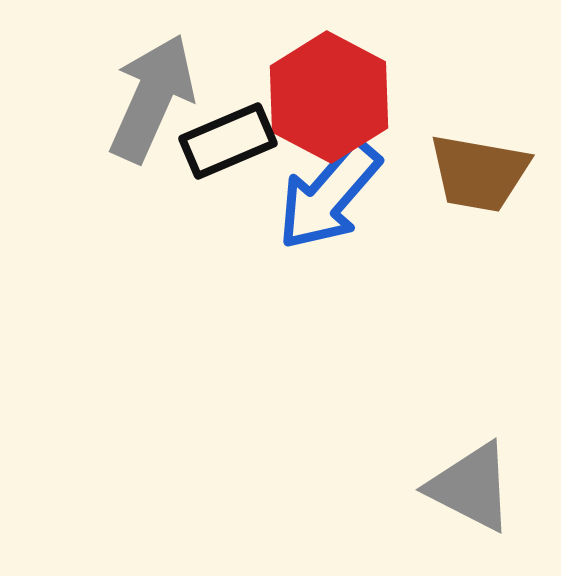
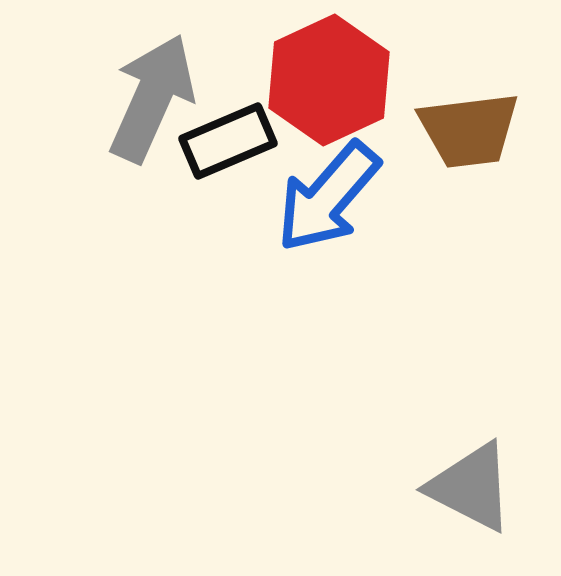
red hexagon: moved 17 px up; rotated 7 degrees clockwise
brown trapezoid: moved 10 px left, 43 px up; rotated 17 degrees counterclockwise
blue arrow: moved 1 px left, 2 px down
